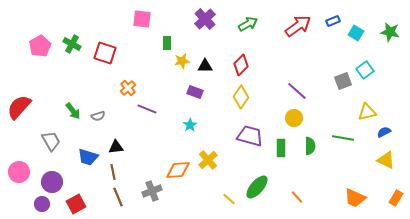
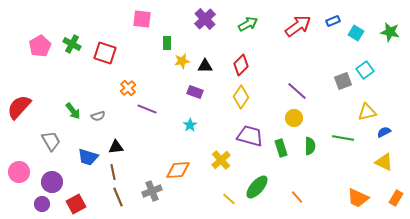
green rectangle at (281, 148): rotated 18 degrees counterclockwise
yellow cross at (208, 160): moved 13 px right
yellow triangle at (386, 160): moved 2 px left, 2 px down
orange trapezoid at (355, 198): moved 3 px right
